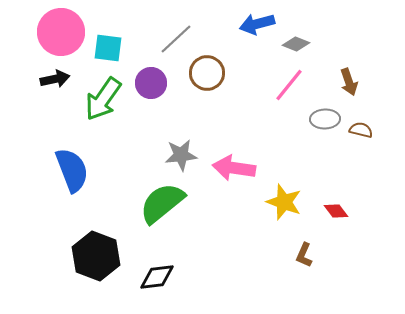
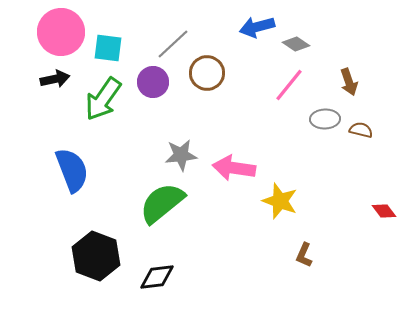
blue arrow: moved 3 px down
gray line: moved 3 px left, 5 px down
gray diamond: rotated 12 degrees clockwise
purple circle: moved 2 px right, 1 px up
yellow star: moved 4 px left, 1 px up
red diamond: moved 48 px right
